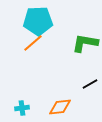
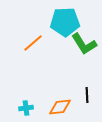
cyan pentagon: moved 27 px right, 1 px down
green L-shape: moved 1 px left, 1 px down; rotated 132 degrees counterclockwise
black line: moved 3 px left, 11 px down; rotated 63 degrees counterclockwise
cyan cross: moved 4 px right
